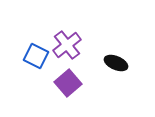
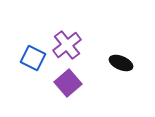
blue square: moved 3 px left, 2 px down
black ellipse: moved 5 px right
